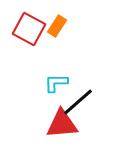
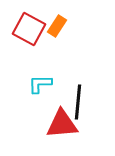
cyan L-shape: moved 16 px left, 1 px down
black line: rotated 44 degrees counterclockwise
